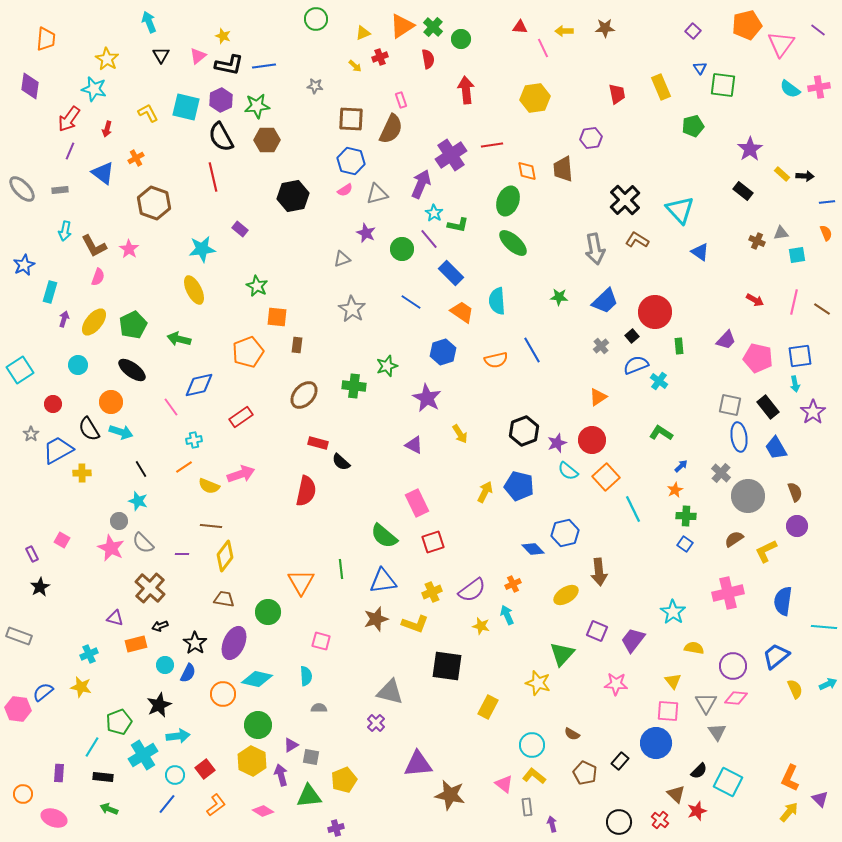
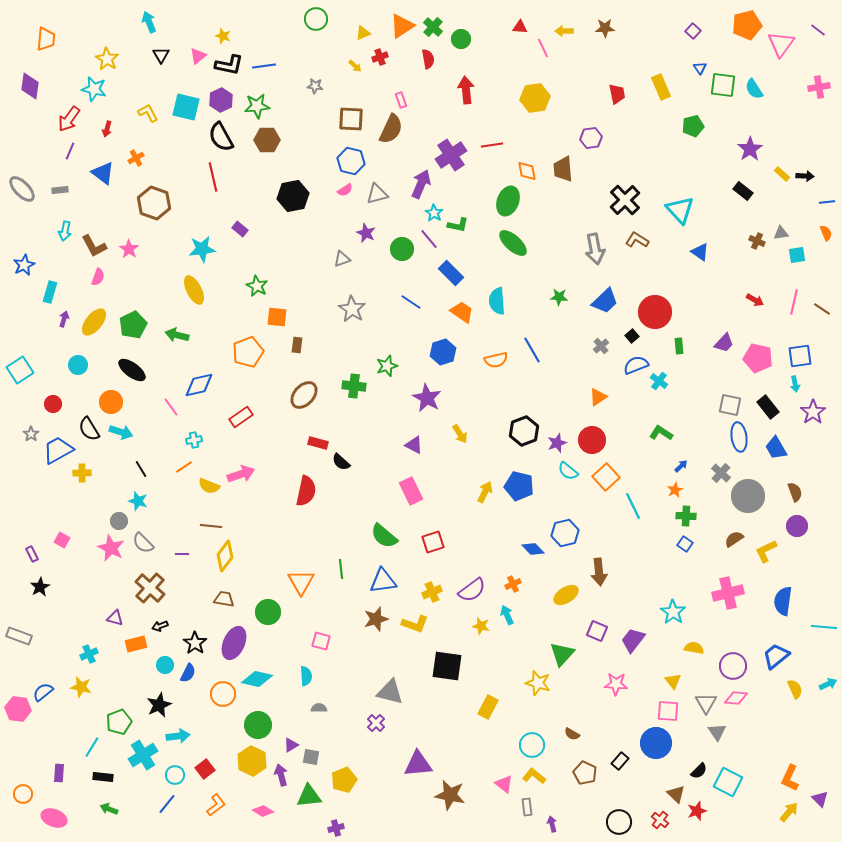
cyan semicircle at (790, 89): moved 36 px left; rotated 20 degrees clockwise
green arrow at (179, 339): moved 2 px left, 4 px up
purple trapezoid at (726, 340): moved 2 px left, 3 px down
pink rectangle at (417, 503): moved 6 px left, 12 px up
cyan line at (633, 509): moved 3 px up
